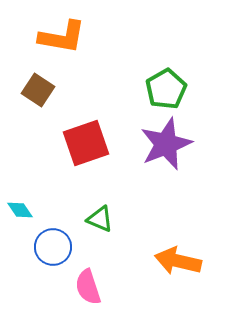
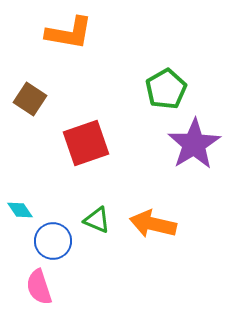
orange L-shape: moved 7 px right, 4 px up
brown square: moved 8 px left, 9 px down
purple star: moved 28 px right; rotated 10 degrees counterclockwise
green triangle: moved 3 px left, 1 px down
blue circle: moved 6 px up
orange arrow: moved 25 px left, 37 px up
pink semicircle: moved 49 px left
